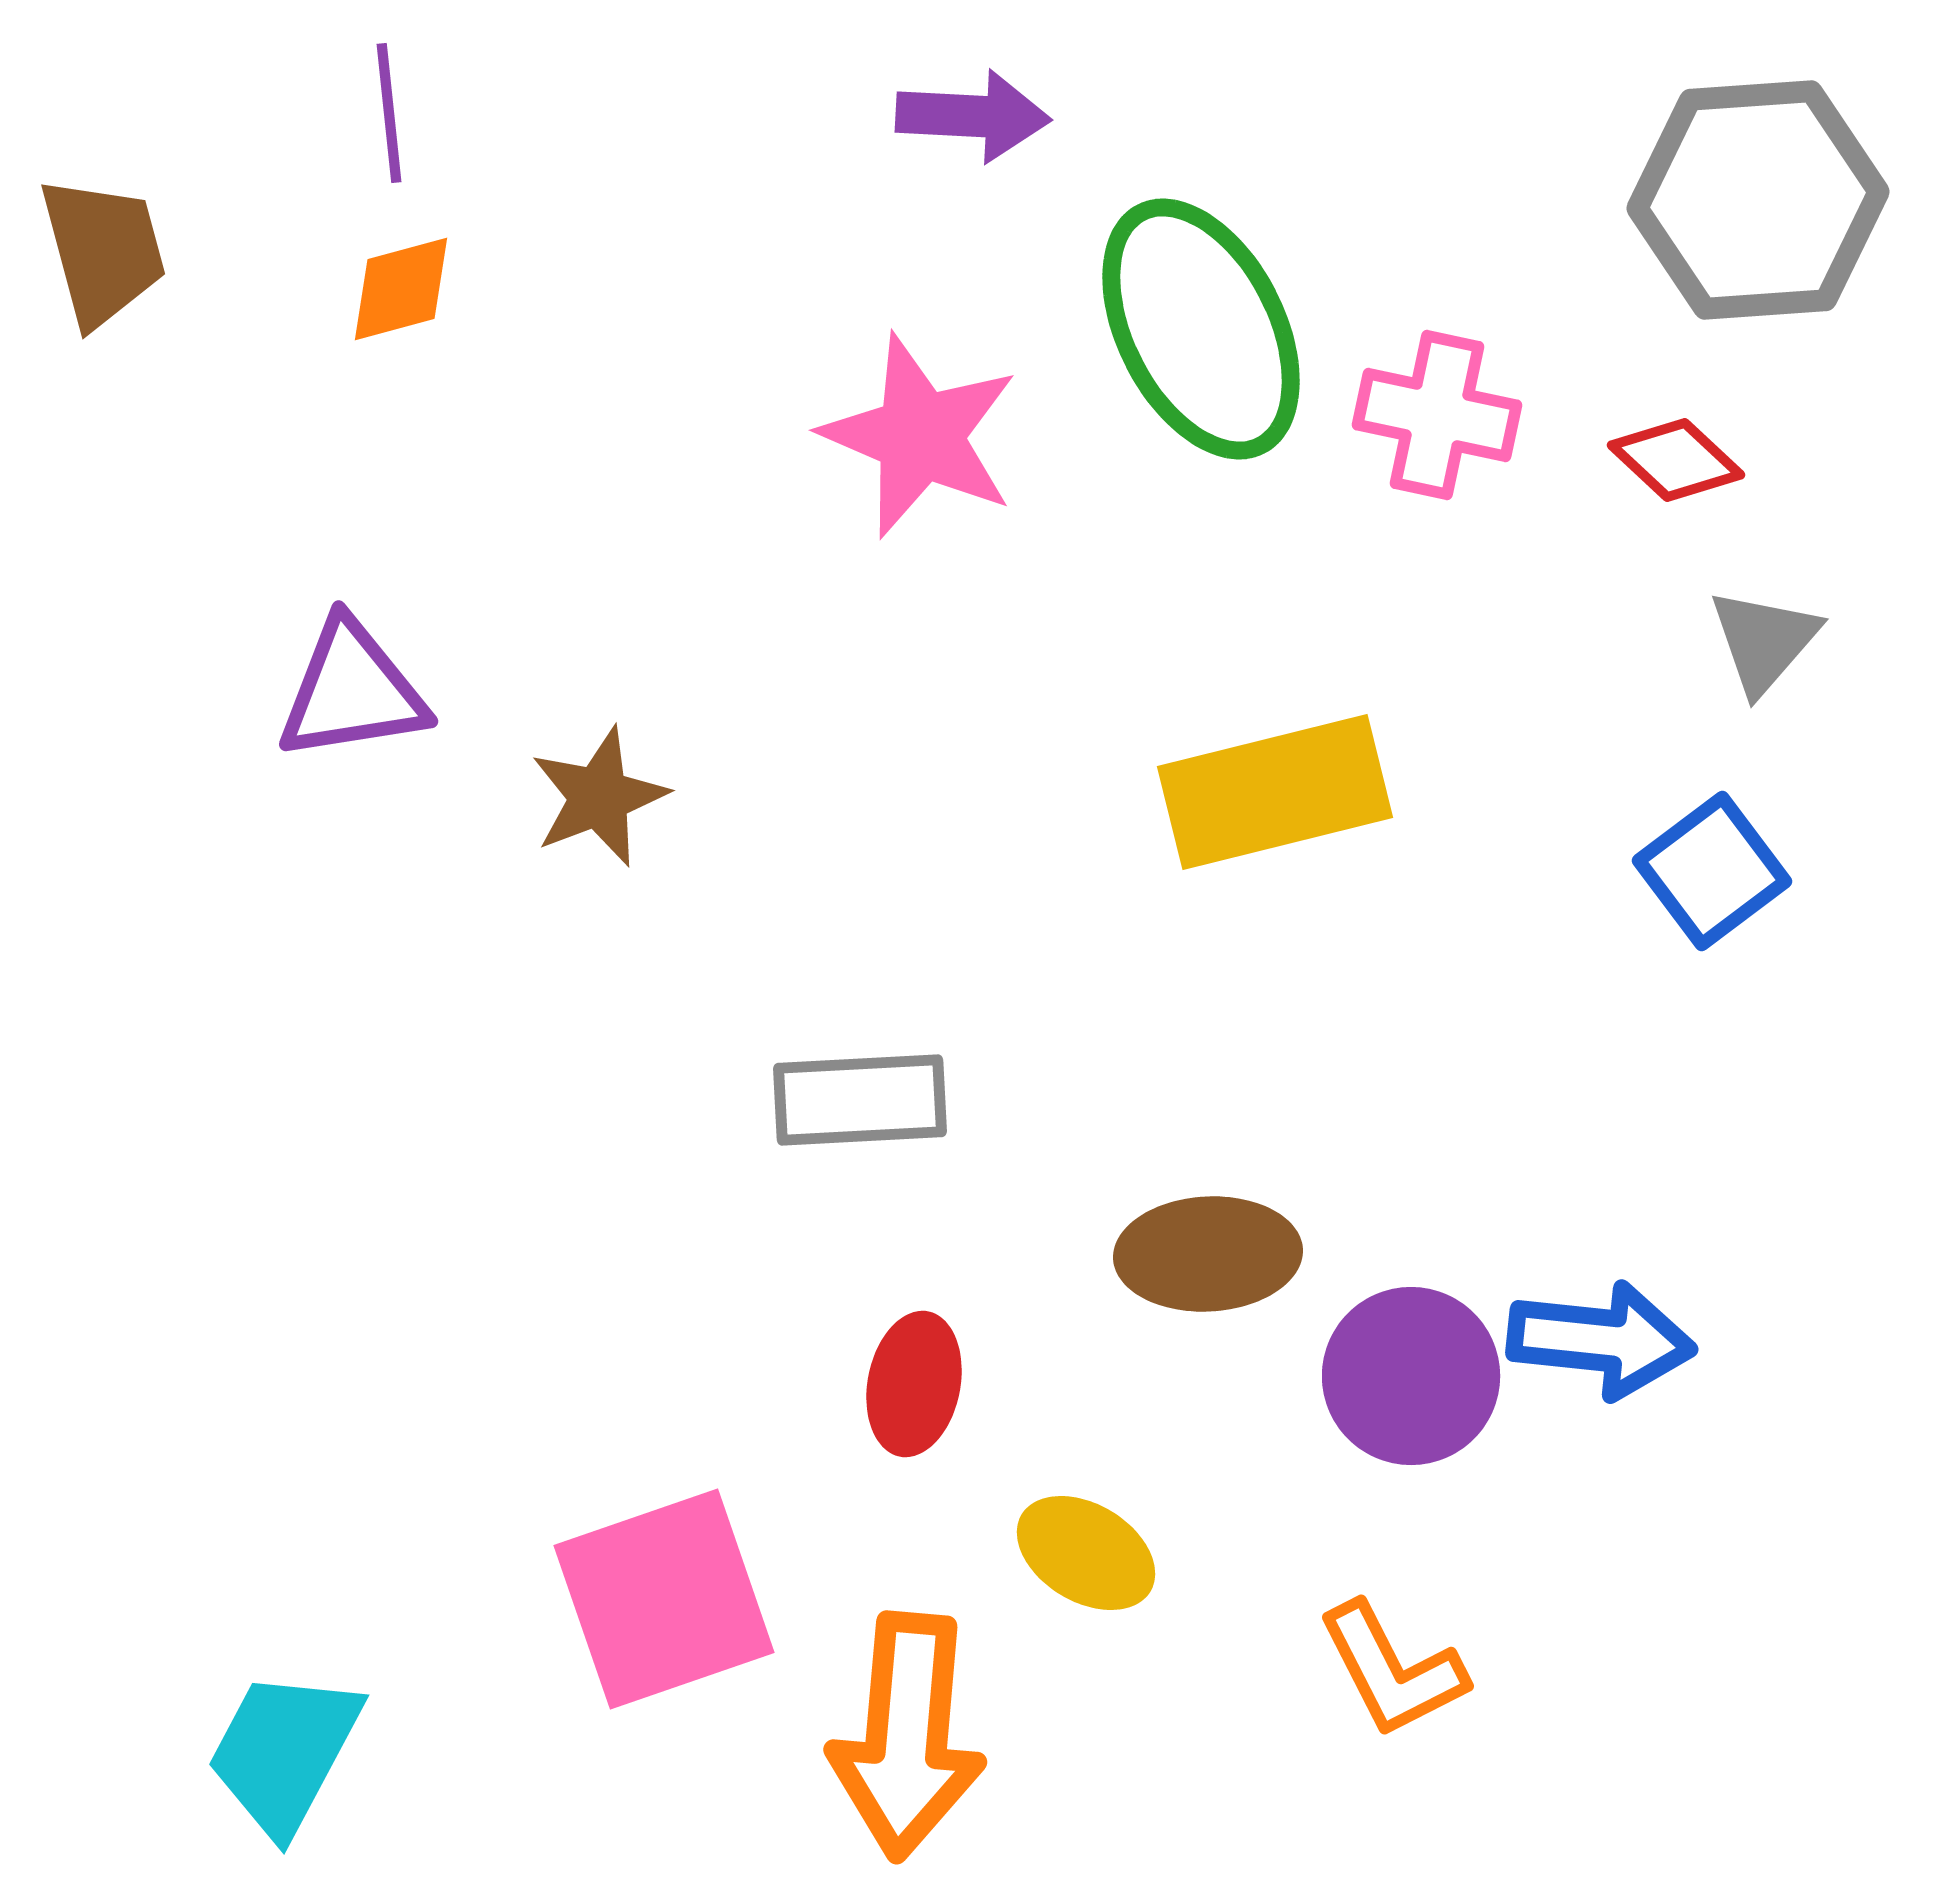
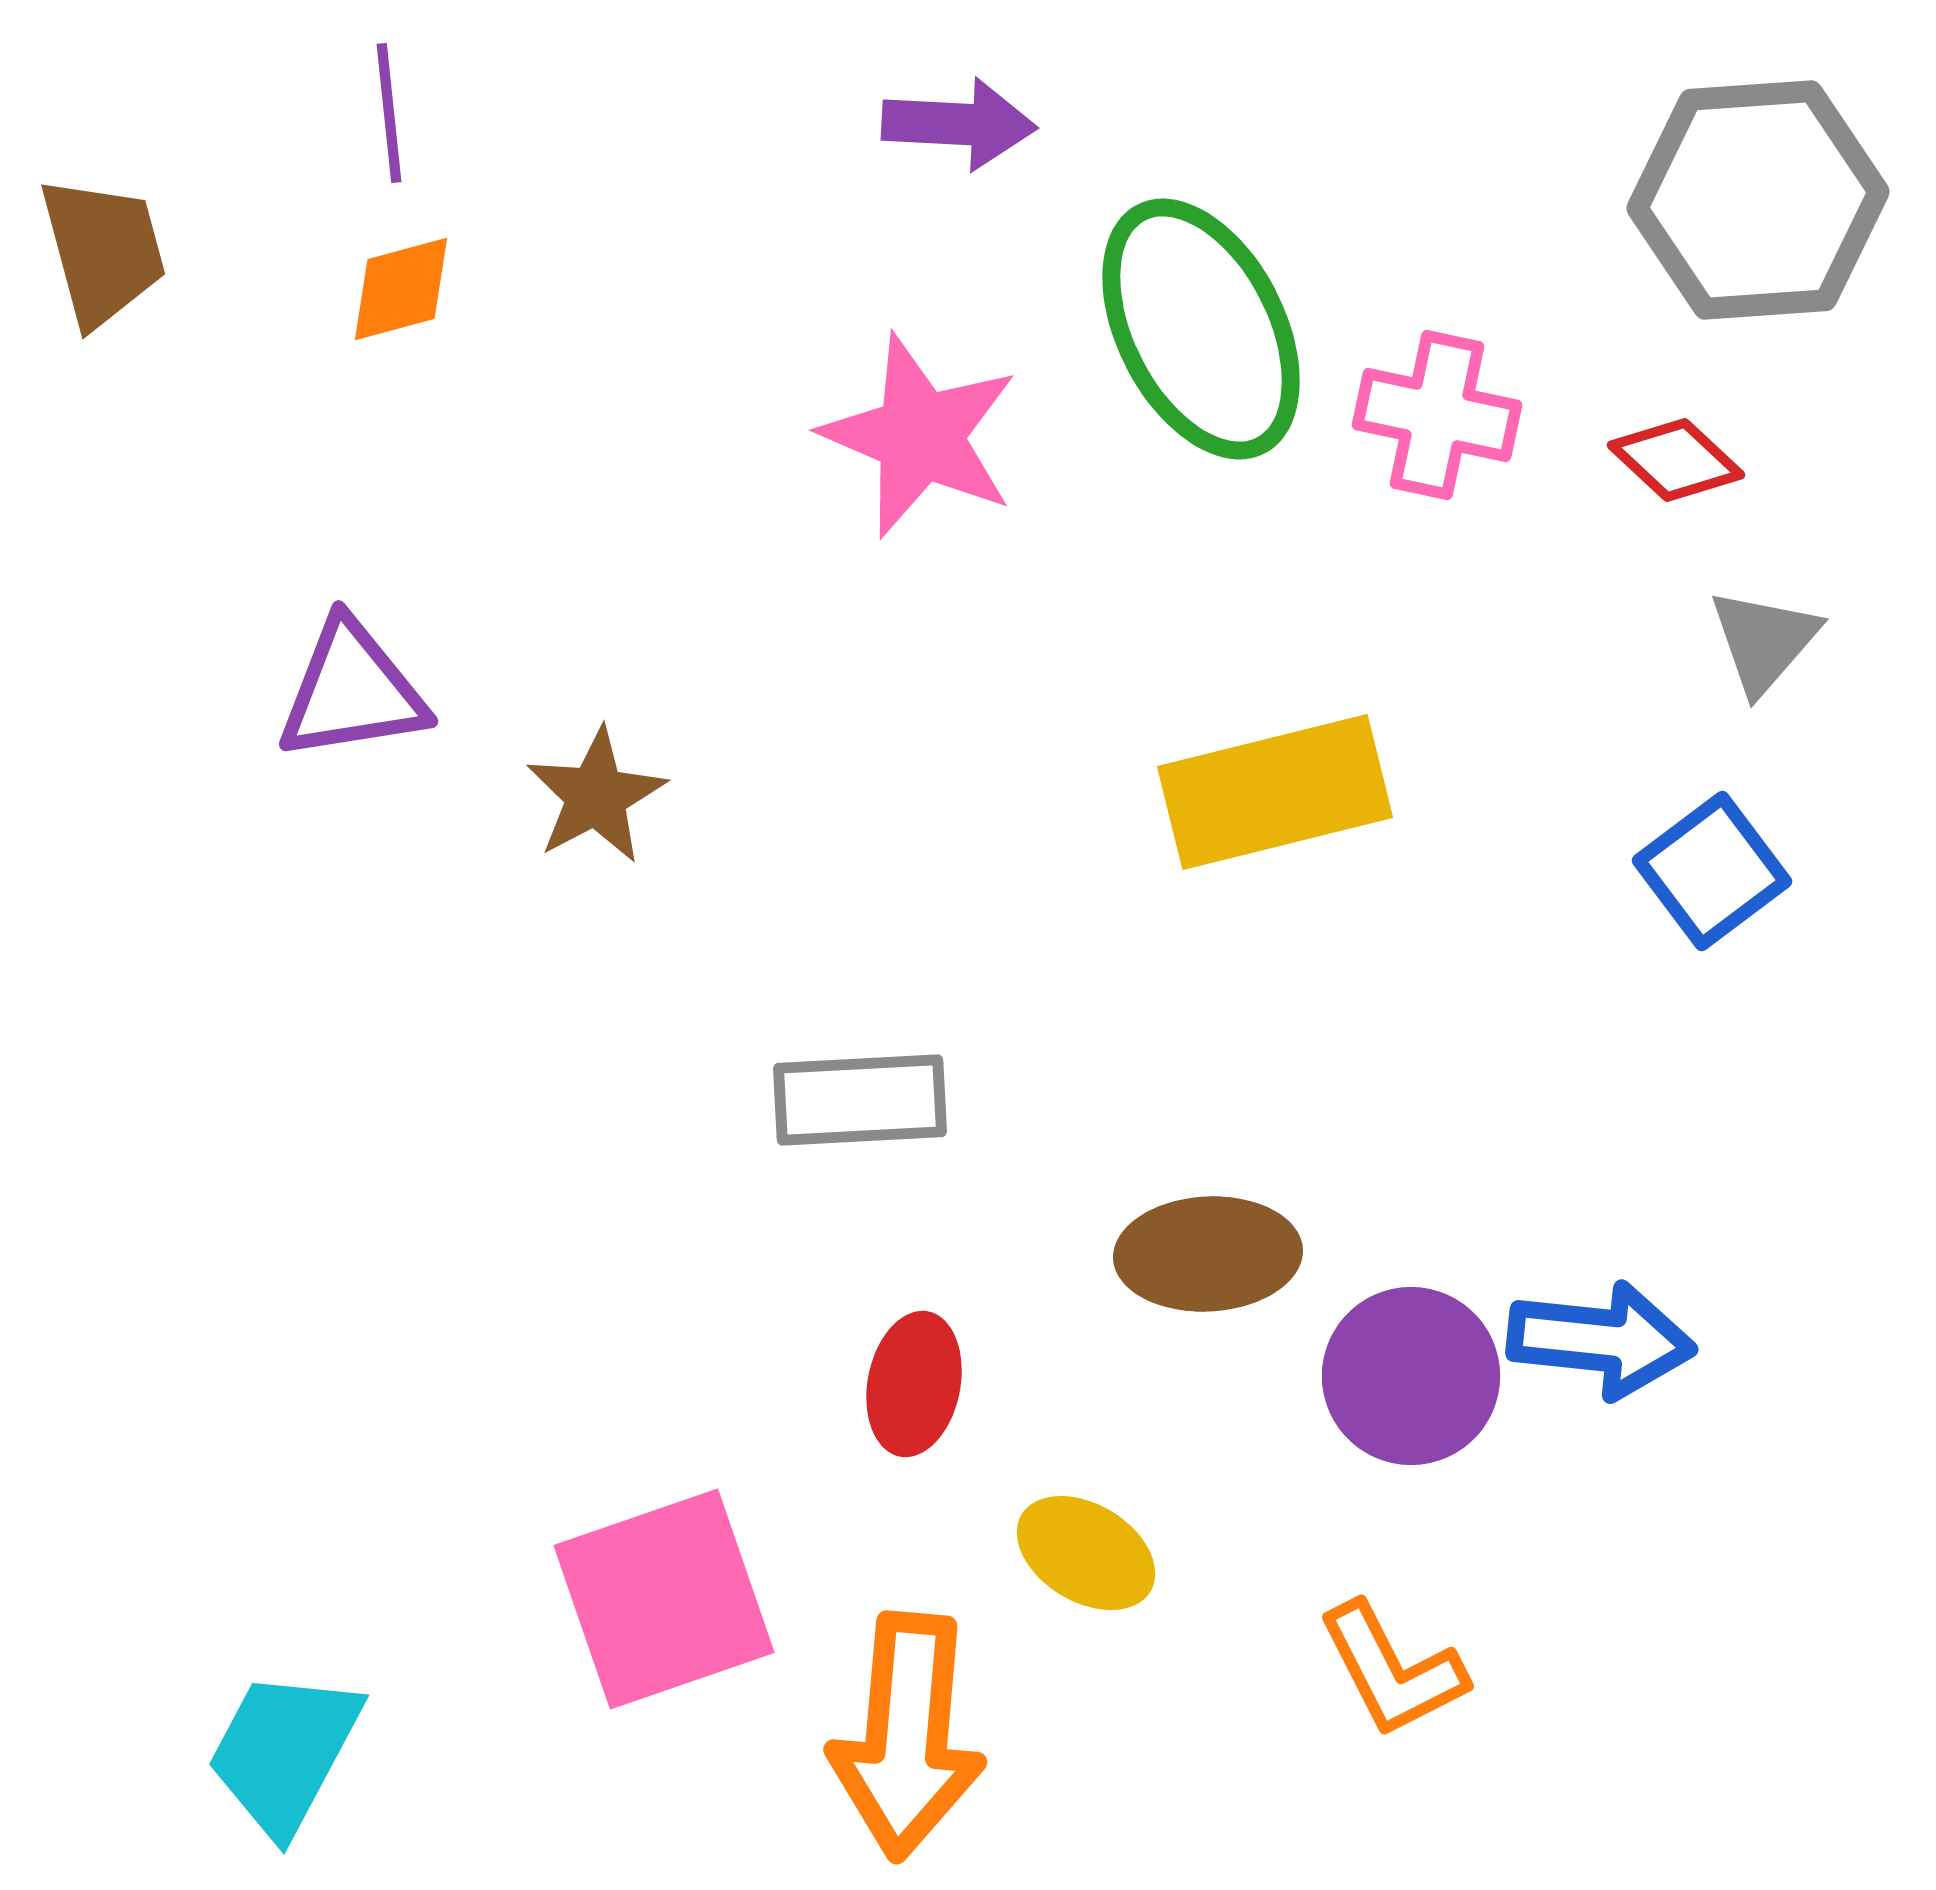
purple arrow: moved 14 px left, 8 px down
brown star: moved 3 px left, 1 px up; rotated 7 degrees counterclockwise
